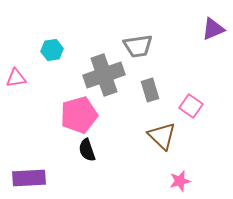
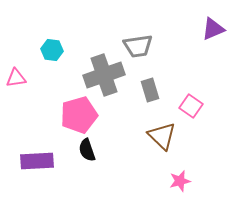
cyan hexagon: rotated 15 degrees clockwise
purple rectangle: moved 8 px right, 17 px up
